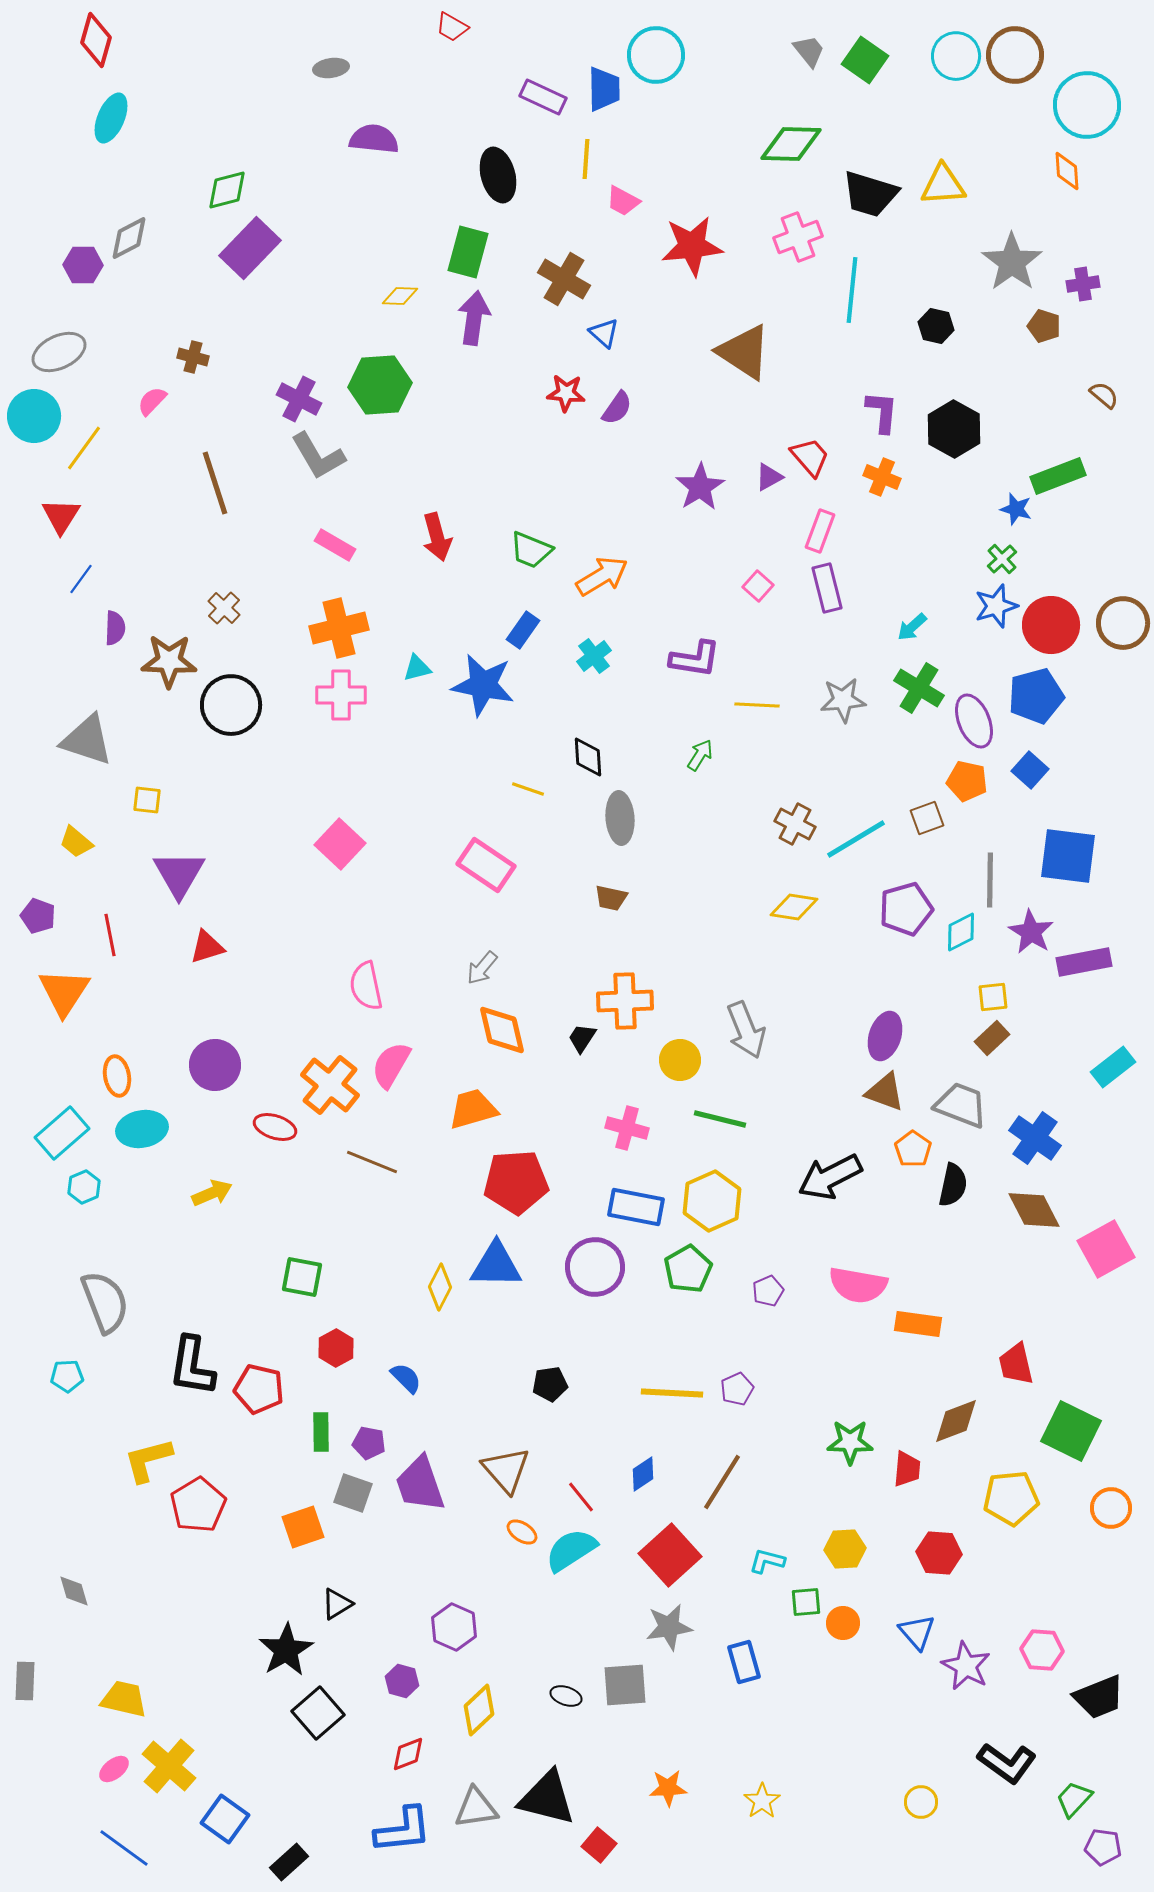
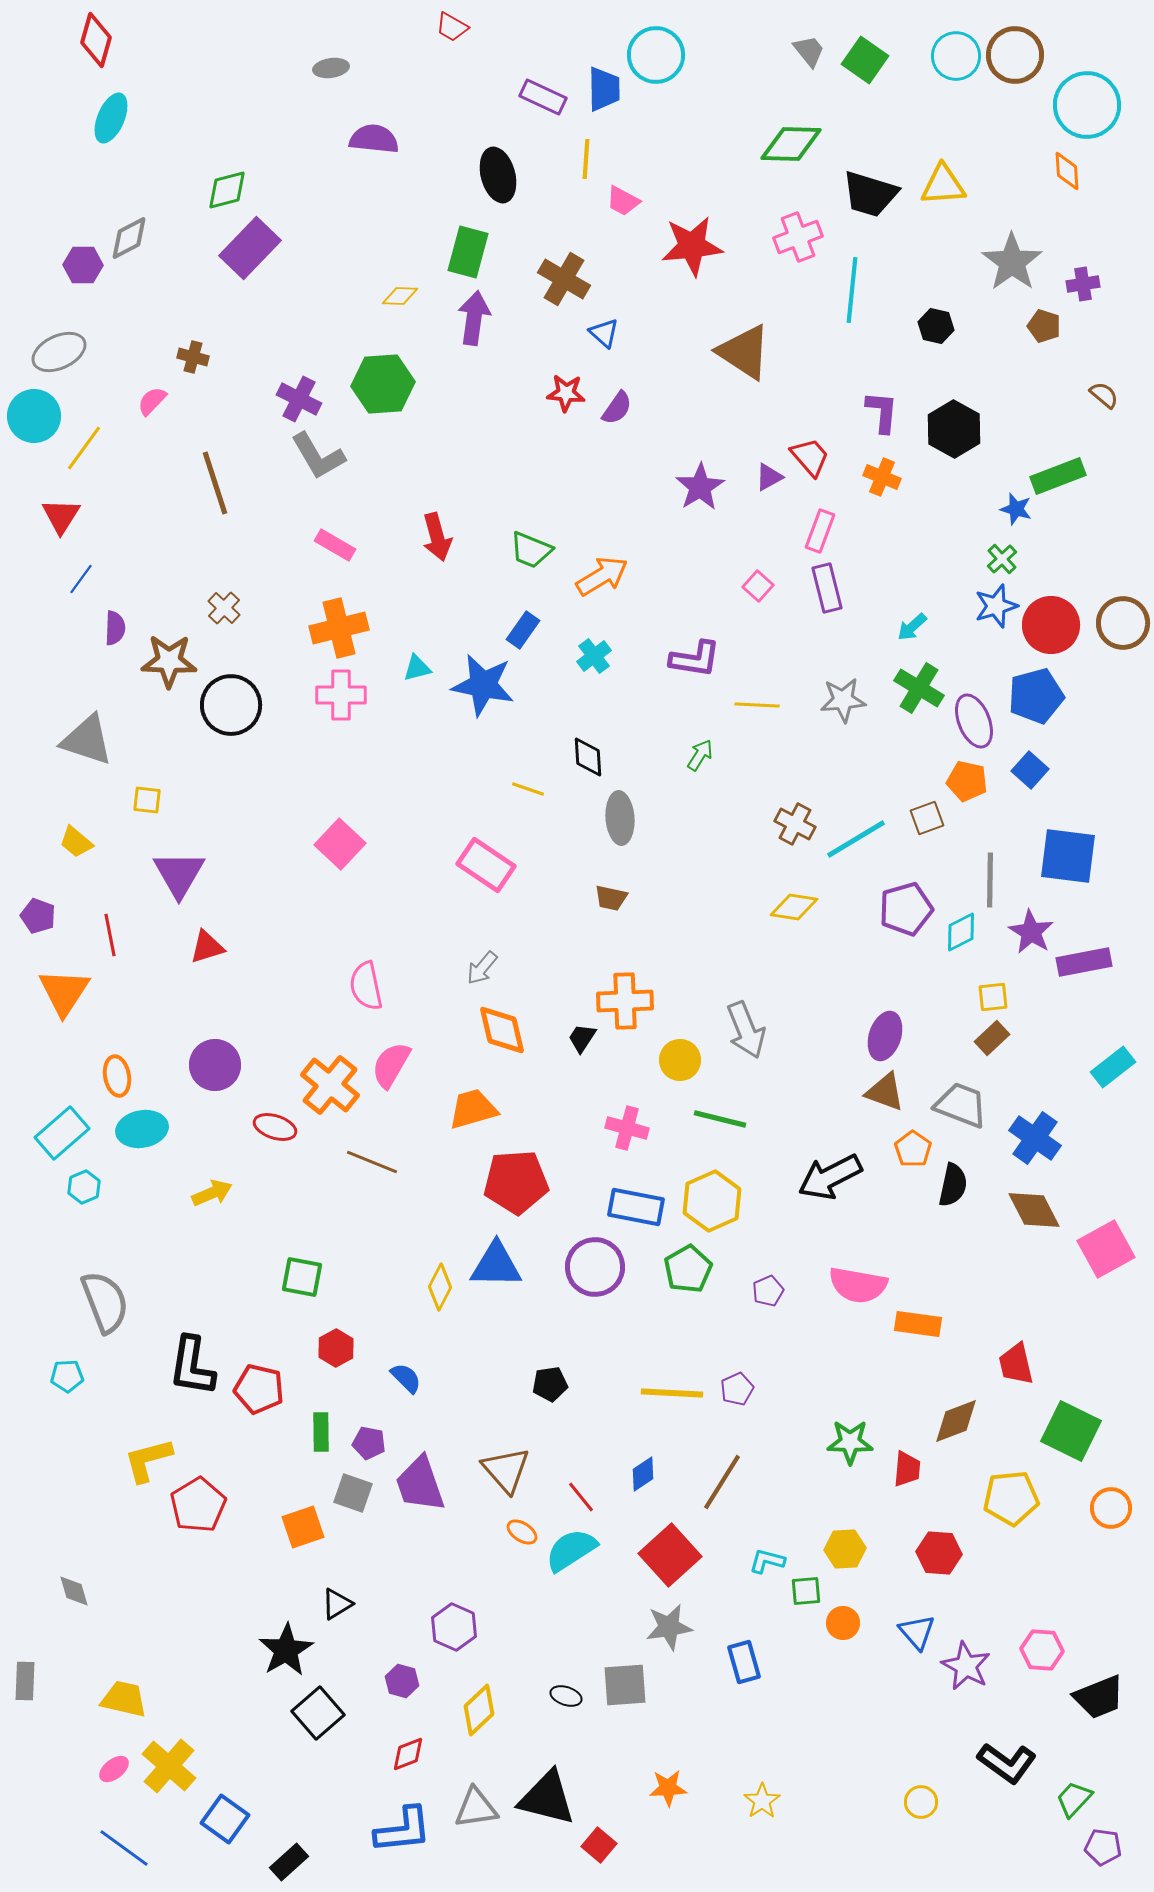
green hexagon at (380, 385): moved 3 px right, 1 px up
green square at (806, 1602): moved 11 px up
